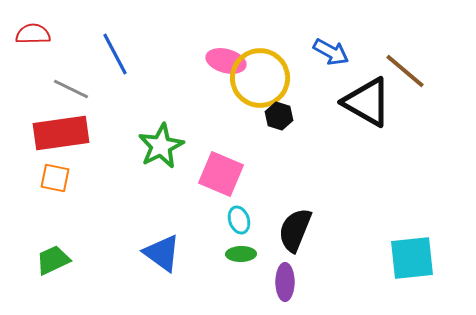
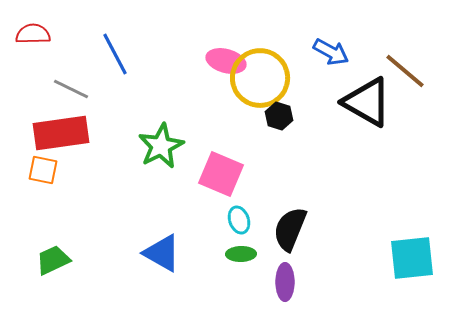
orange square: moved 12 px left, 8 px up
black semicircle: moved 5 px left, 1 px up
blue triangle: rotated 6 degrees counterclockwise
